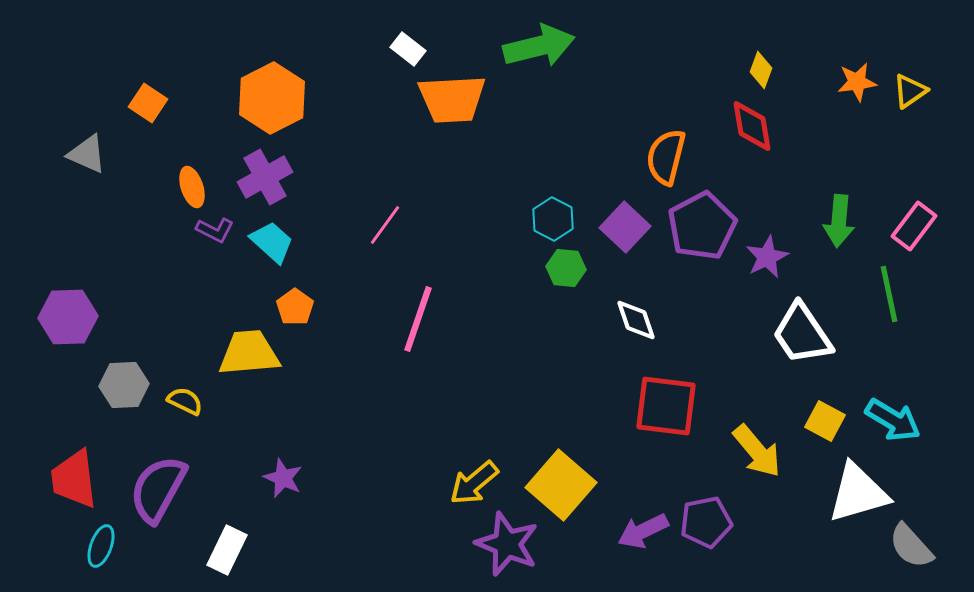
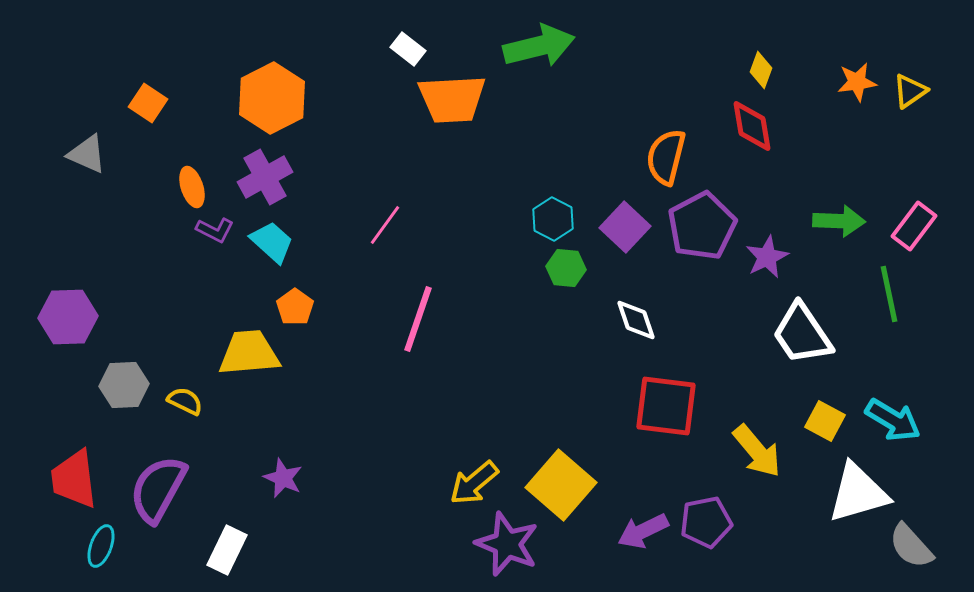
green arrow at (839, 221): rotated 93 degrees counterclockwise
